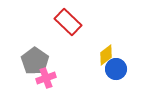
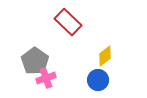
yellow diamond: moved 1 px left, 1 px down
blue circle: moved 18 px left, 11 px down
